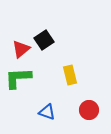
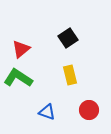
black square: moved 24 px right, 2 px up
green L-shape: rotated 36 degrees clockwise
